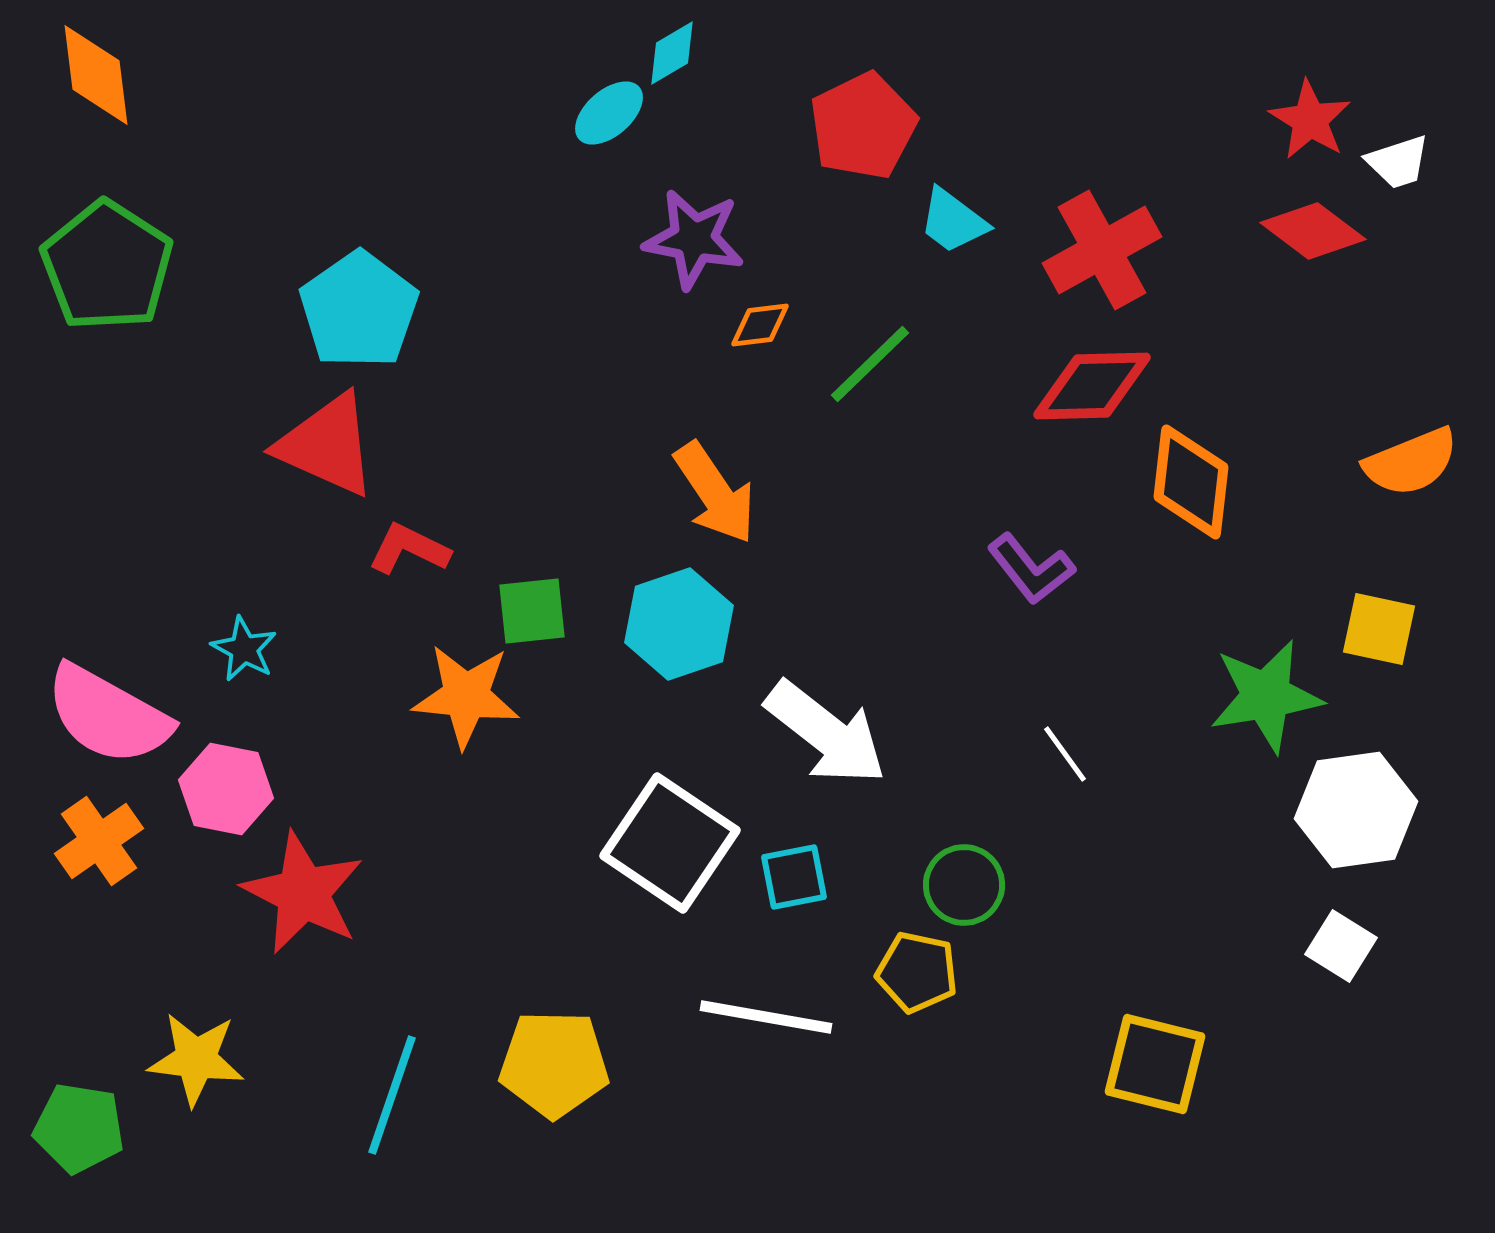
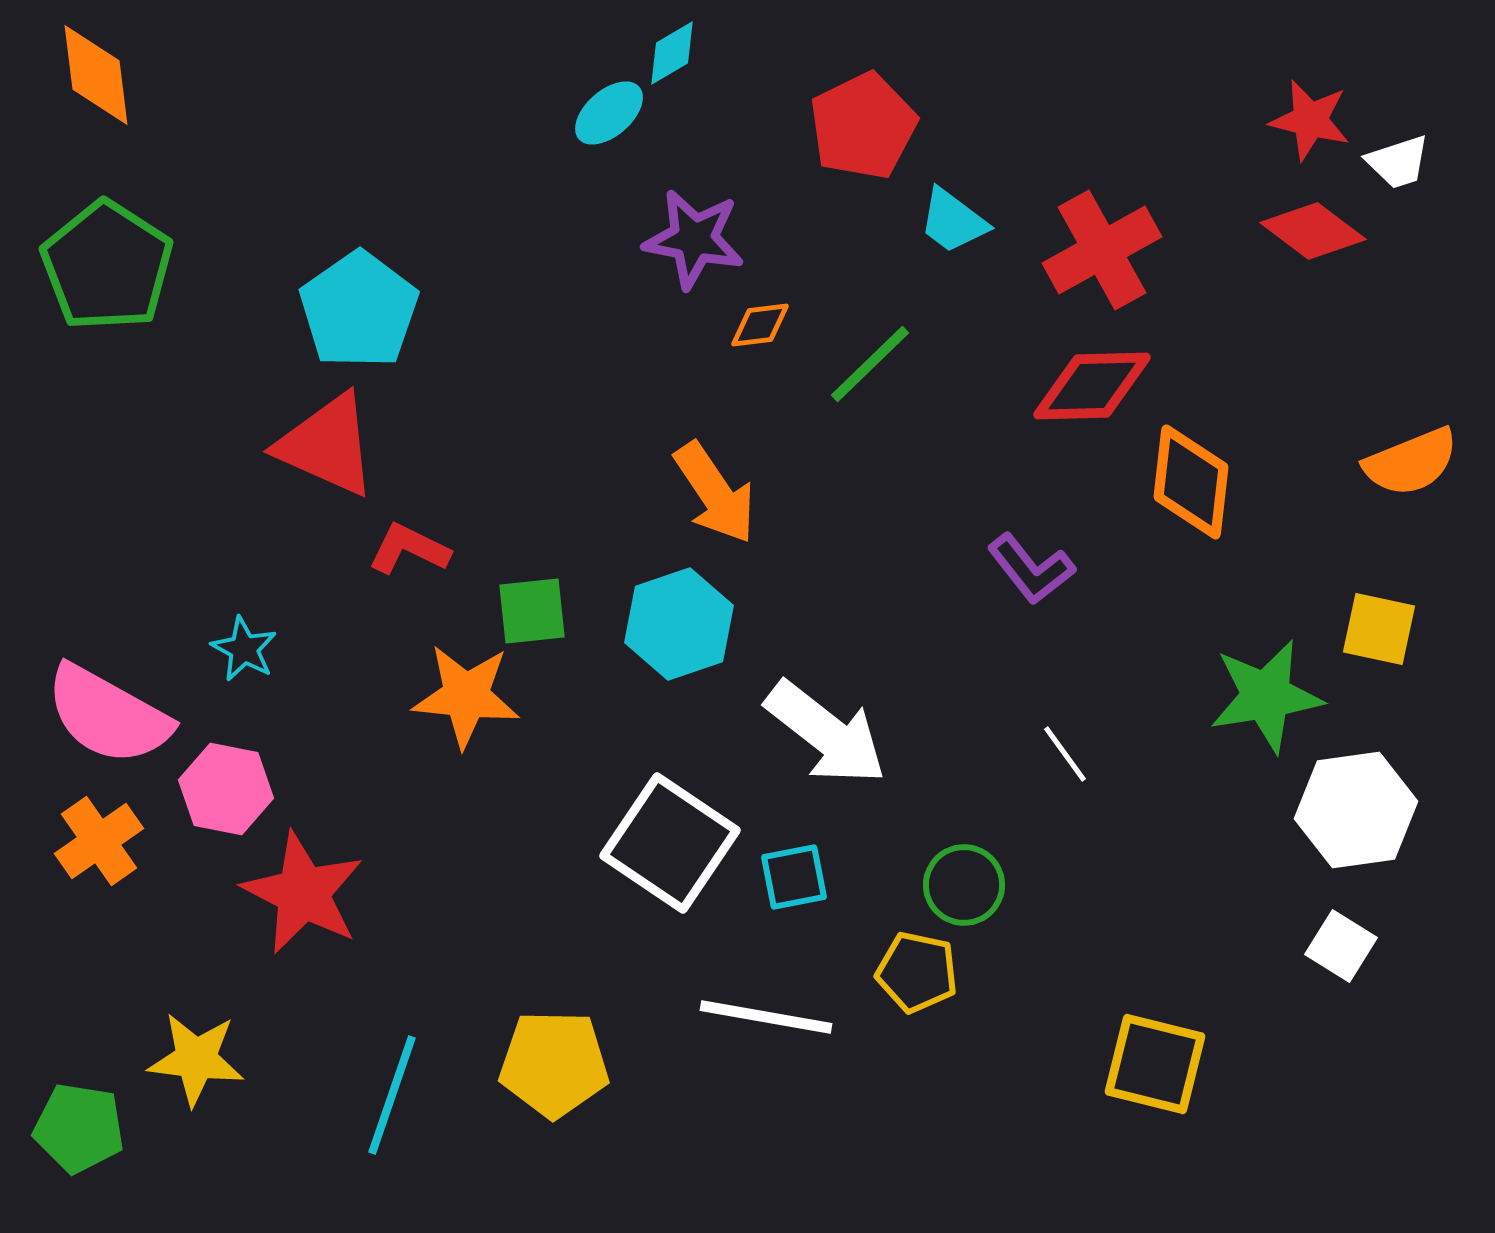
red star at (1310, 120): rotated 18 degrees counterclockwise
